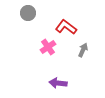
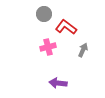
gray circle: moved 16 px right, 1 px down
pink cross: rotated 21 degrees clockwise
